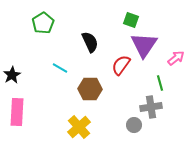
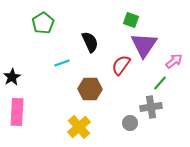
pink arrow: moved 2 px left, 3 px down
cyan line: moved 2 px right, 5 px up; rotated 49 degrees counterclockwise
black star: moved 2 px down
green line: rotated 56 degrees clockwise
gray circle: moved 4 px left, 2 px up
